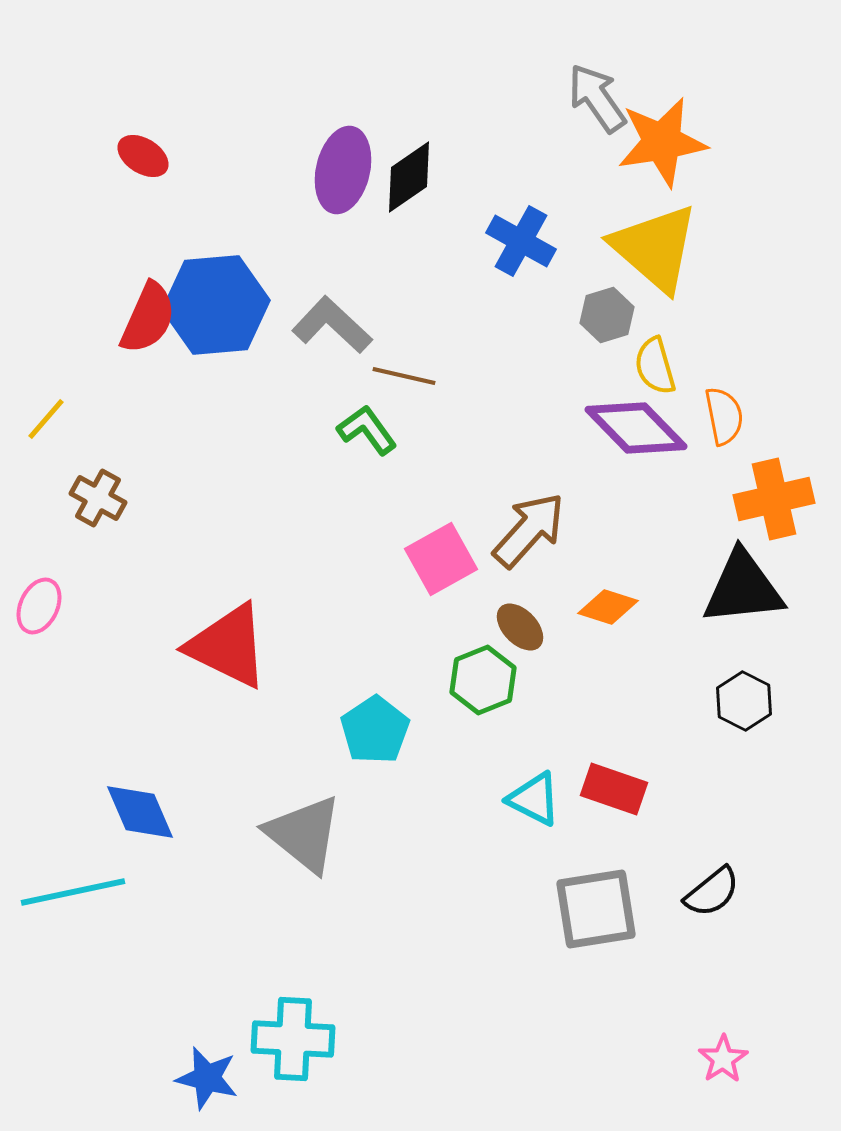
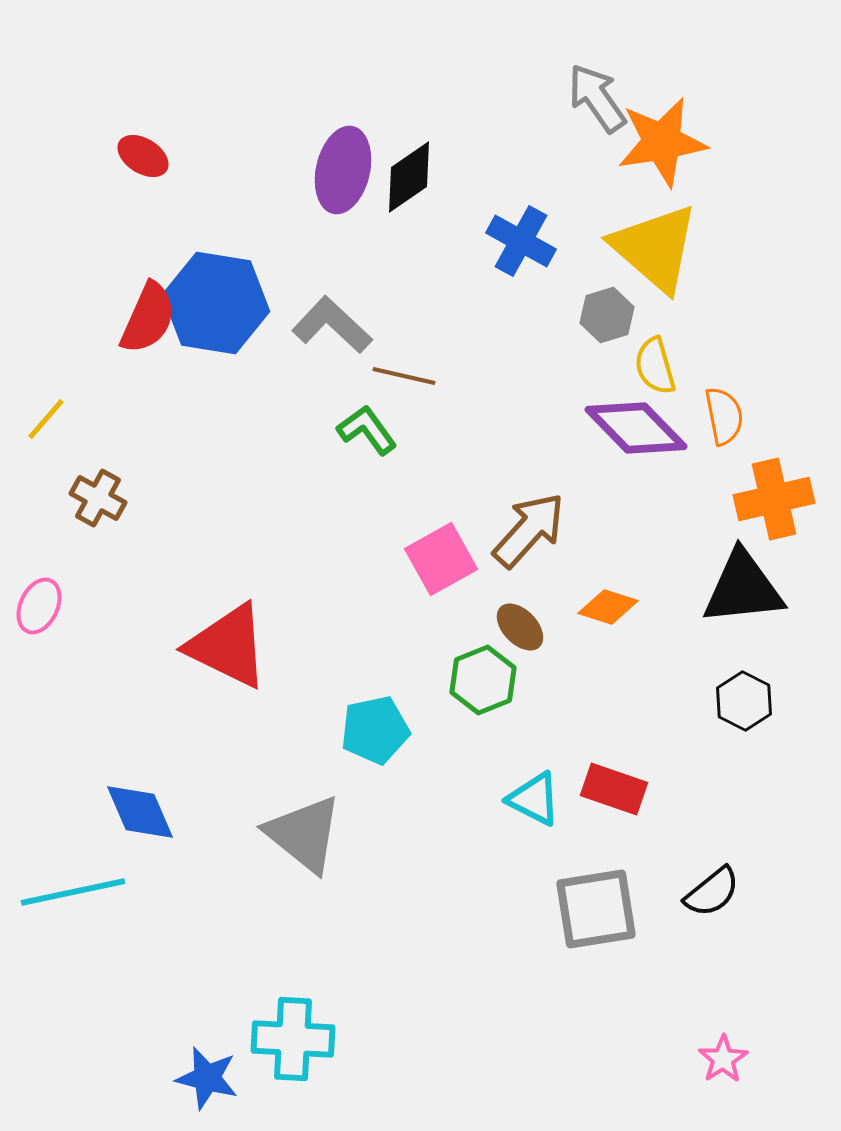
blue hexagon: moved 2 px up; rotated 14 degrees clockwise
cyan pentagon: rotated 22 degrees clockwise
